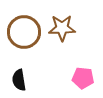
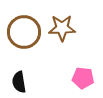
black semicircle: moved 2 px down
